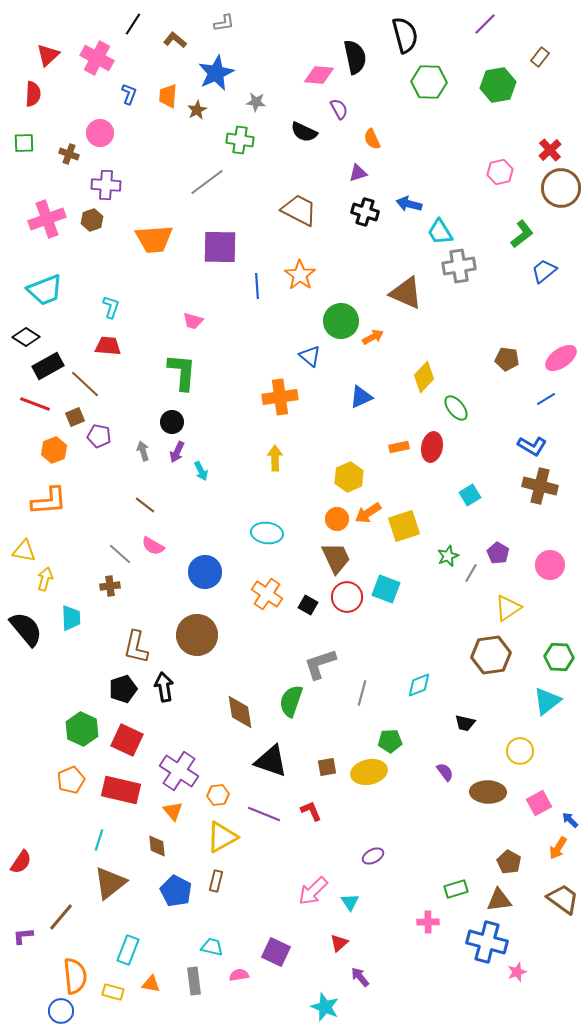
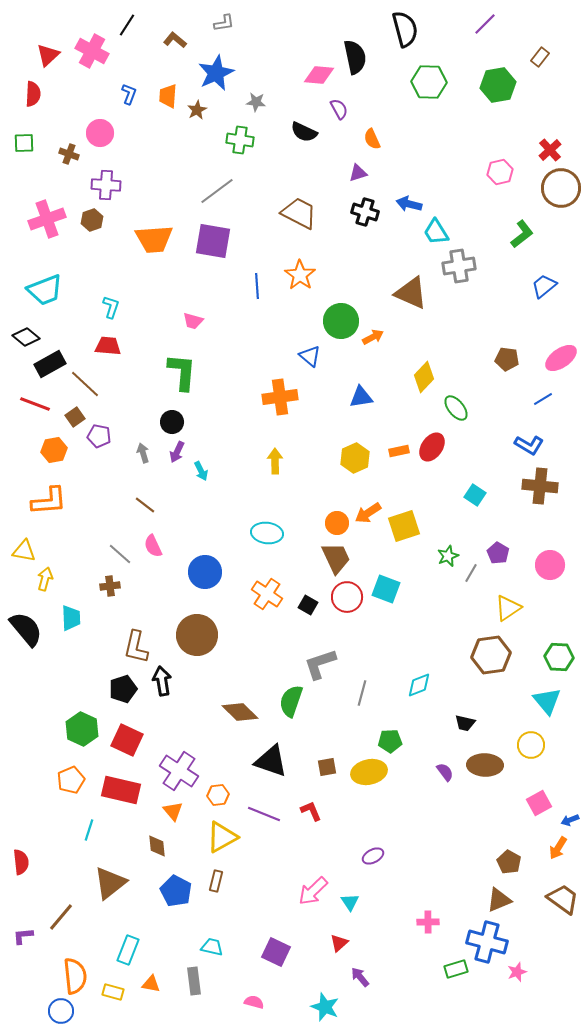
black line at (133, 24): moved 6 px left, 1 px down
black semicircle at (405, 35): moved 6 px up
pink cross at (97, 58): moved 5 px left, 7 px up
gray line at (207, 182): moved 10 px right, 9 px down
brown trapezoid at (299, 210): moved 3 px down
cyan trapezoid at (440, 232): moved 4 px left
purple square at (220, 247): moved 7 px left, 6 px up; rotated 9 degrees clockwise
blue trapezoid at (544, 271): moved 15 px down
brown triangle at (406, 293): moved 5 px right
black diamond at (26, 337): rotated 8 degrees clockwise
black rectangle at (48, 366): moved 2 px right, 2 px up
blue triangle at (361, 397): rotated 15 degrees clockwise
blue line at (546, 399): moved 3 px left
brown square at (75, 417): rotated 12 degrees counterclockwise
blue L-shape at (532, 446): moved 3 px left, 1 px up
orange rectangle at (399, 447): moved 4 px down
red ellipse at (432, 447): rotated 24 degrees clockwise
orange hexagon at (54, 450): rotated 10 degrees clockwise
gray arrow at (143, 451): moved 2 px down
yellow arrow at (275, 458): moved 3 px down
yellow hexagon at (349, 477): moved 6 px right, 19 px up
brown cross at (540, 486): rotated 8 degrees counterclockwise
cyan square at (470, 495): moved 5 px right; rotated 25 degrees counterclockwise
orange circle at (337, 519): moved 4 px down
pink semicircle at (153, 546): rotated 35 degrees clockwise
black arrow at (164, 687): moved 2 px left, 6 px up
cyan triangle at (547, 701): rotated 32 degrees counterclockwise
brown diamond at (240, 712): rotated 36 degrees counterclockwise
yellow circle at (520, 751): moved 11 px right, 6 px up
brown ellipse at (488, 792): moved 3 px left, 27 px up
blue arrow at (570, 820): rotated 66 degrees counterclockwise
cyan line at (99, 840): moved 10 px left, 10 px up
red semicircle at (21, 862): rotated 40 degrees counterclockwise
green rectangle at (456, 889): moved 80 px down
brown triangle at (499, 900): rotated 16 degrees counterclockwise
pink semicircle at (239, 975): moved 15 px right, 27 px down; rotated 24 degrees clockwise
